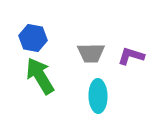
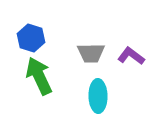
blue hexagon: moved 2 px left; rotated 8 degrees clockwise
purple L-shape: rotated 20 degrees clockwise
green arrow: moved 1 px left; rotated 6 degrees clockwise
